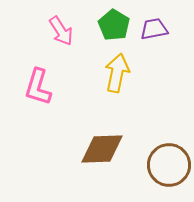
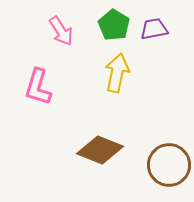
brown diamond: moved 2 px left, 1 px down; rotated 24 degrees clockwise
